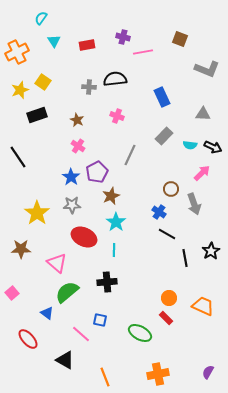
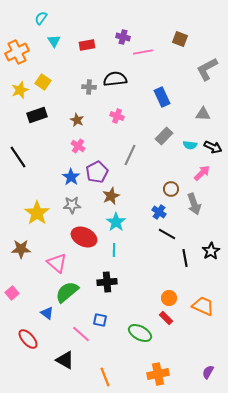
gray L-shape at (207, 69): rotated 130 degrees clockwise
